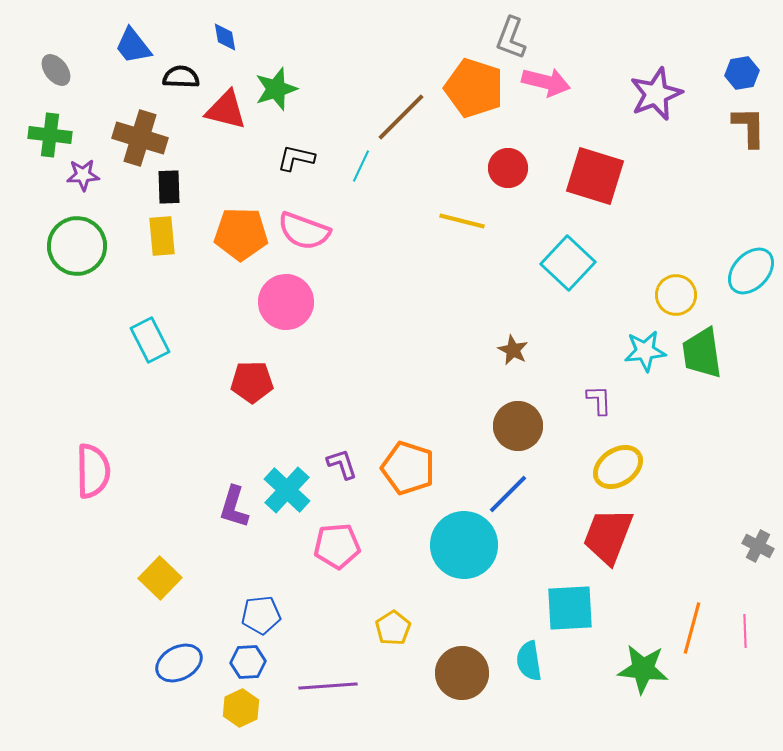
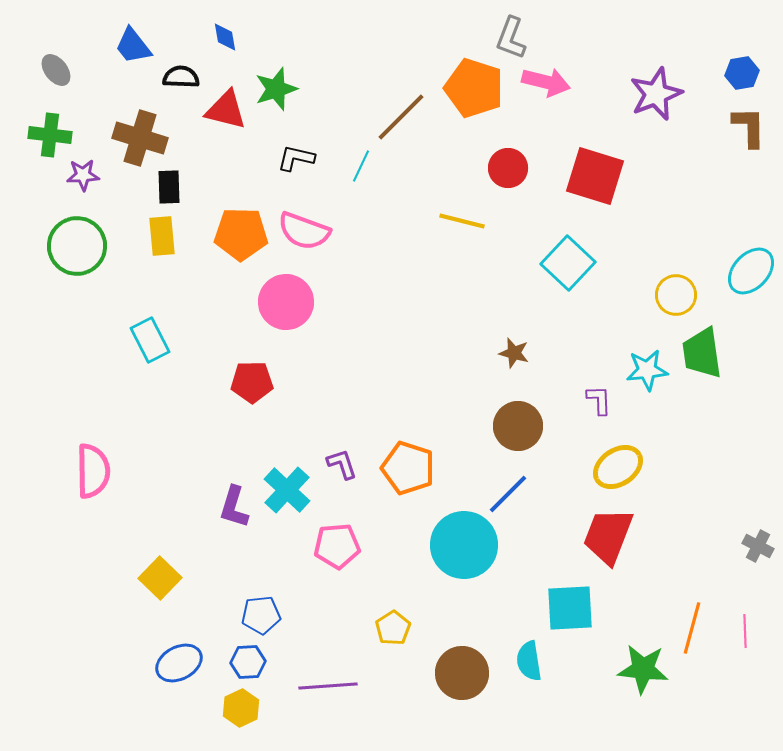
brown star at (513, 350): moved 1 px right, 3 px down; rotated 12 degrees counterclockwise
cyan star at (645, 351): moved 2 px right, 19 px down
